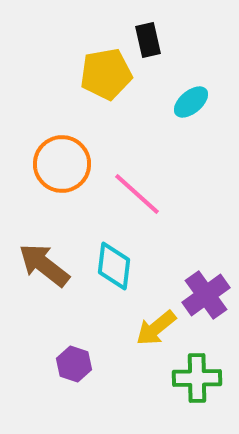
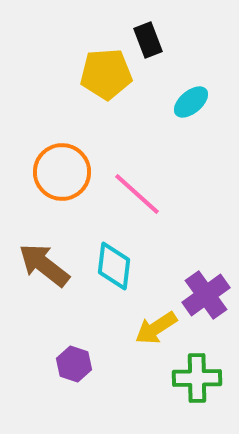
black rectangle: rotated 8 degrees counterclockwise
yellow pentagon: rotated 6 degrees clockwise
orange circle: moved 8 px down
yellow arrow: rotated 6 degrees clockwise
